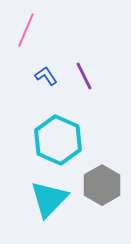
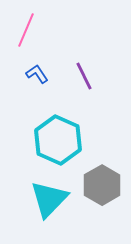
blue L-shape: moved 9 px left, 2 px up
